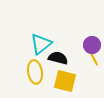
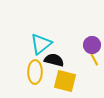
black semicircle: moved 4 px left, 2 px down
yellow ellipse: rotated 10 degrees clockwise
